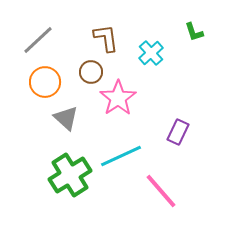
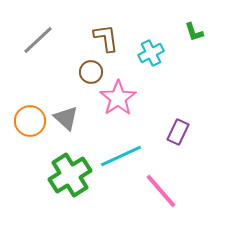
cyan cross: rotated 15 degrees clockwise
orange circle: moved 15 px left, 39 px down
